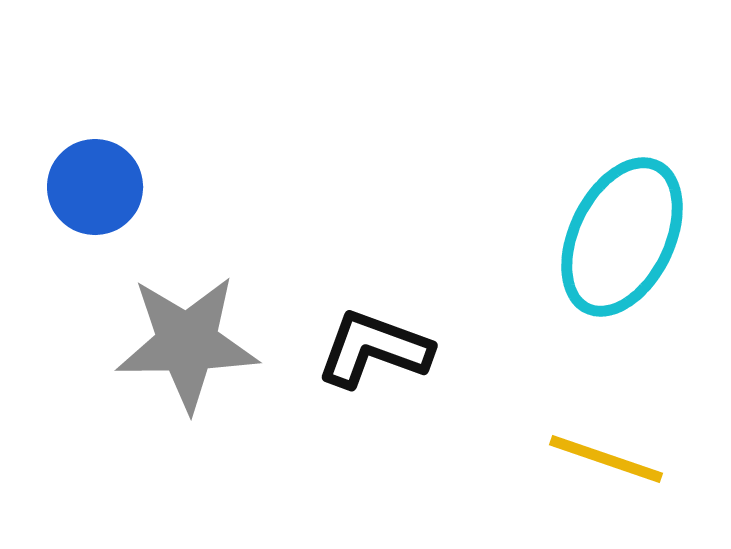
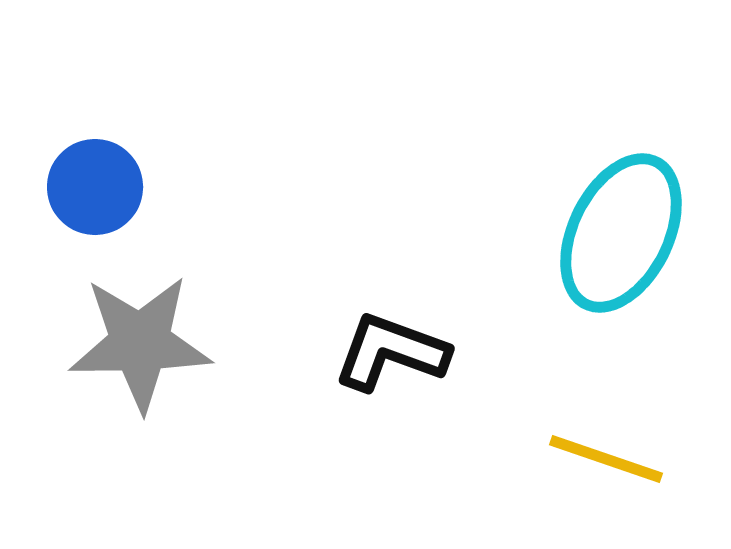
cyan ellipse: moved 1 px left, 4 px up
gray star: moved 47 px left
black L-shape: moved 17 px right, 3 px down
